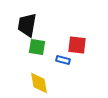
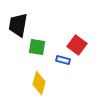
black trapezoid: moved 9 px left
red square: rotated 30 degrees clockwise
yellow diamond: rotated 25 degrees clockwise
